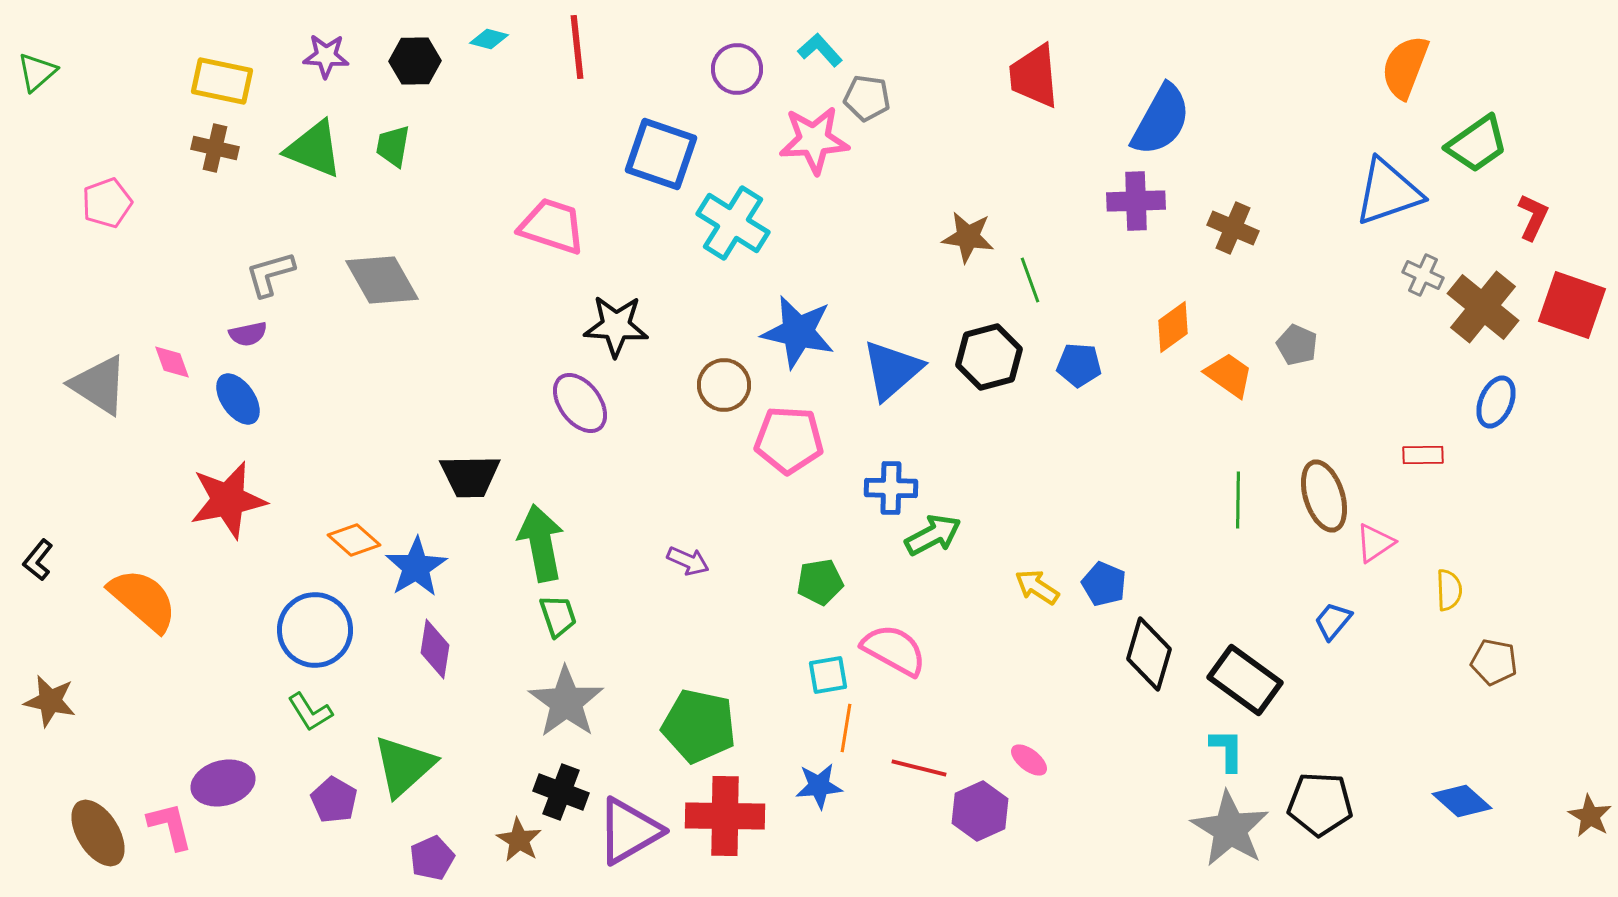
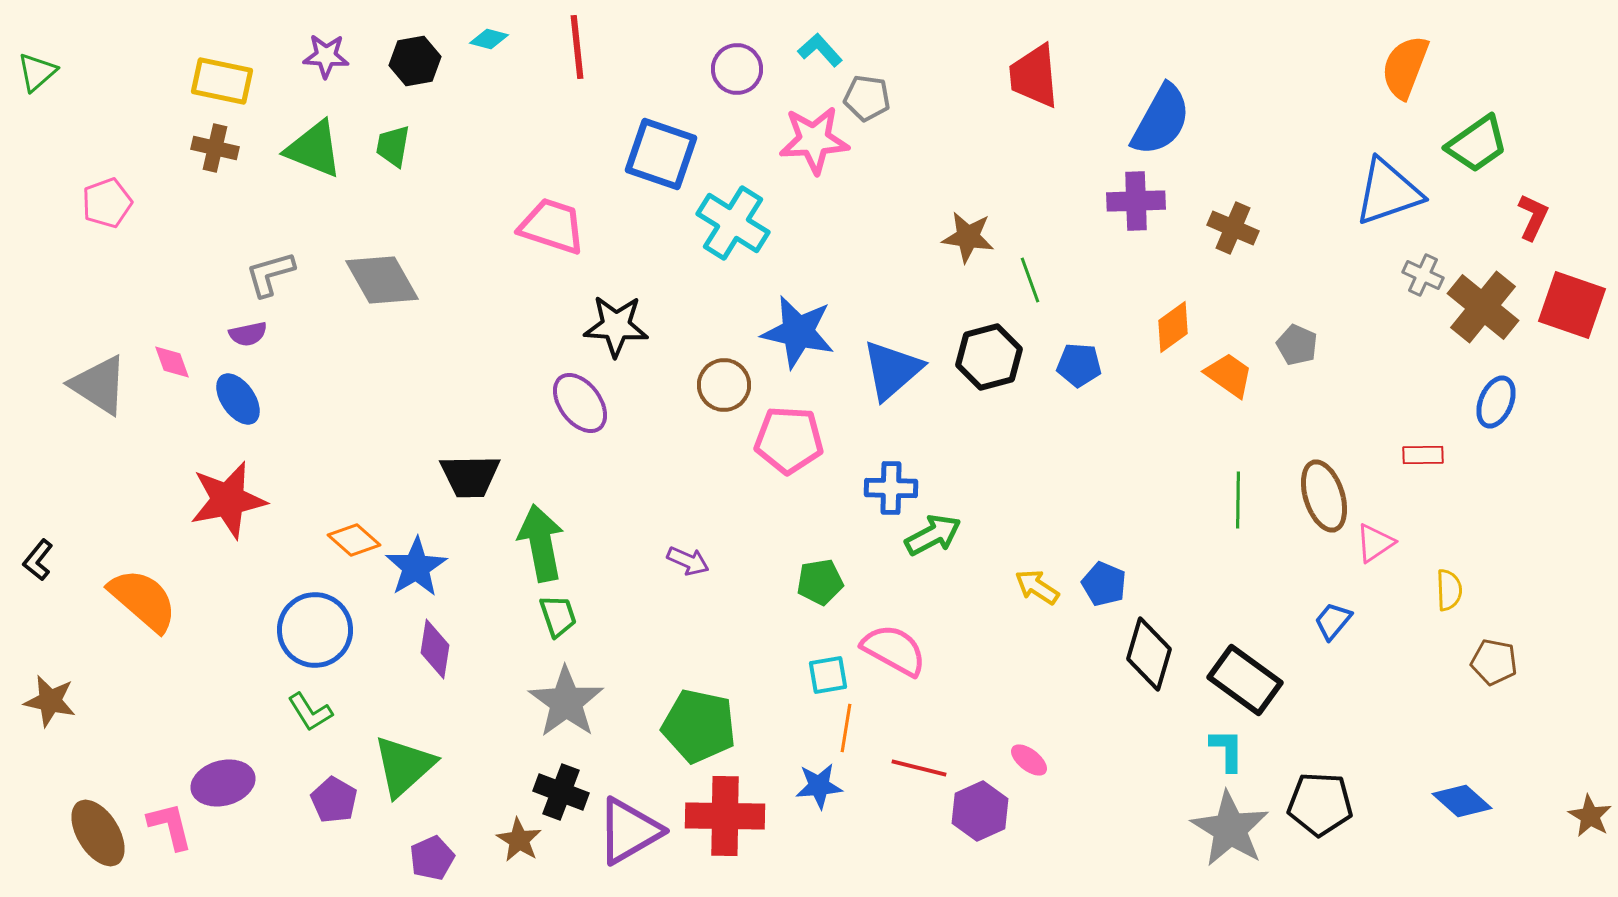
black hexagon at (415, 61): rotated 9 degrees counterclockwise
